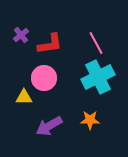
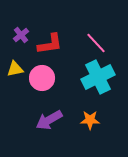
pink line: rotated 15 degrees counterclockwise
pink circle: moved 2 px left
yellow triangle: moved 9 px left, 28 px up; rotated 12 degrees counterclockwise
purple arrow: moved 6 px up
